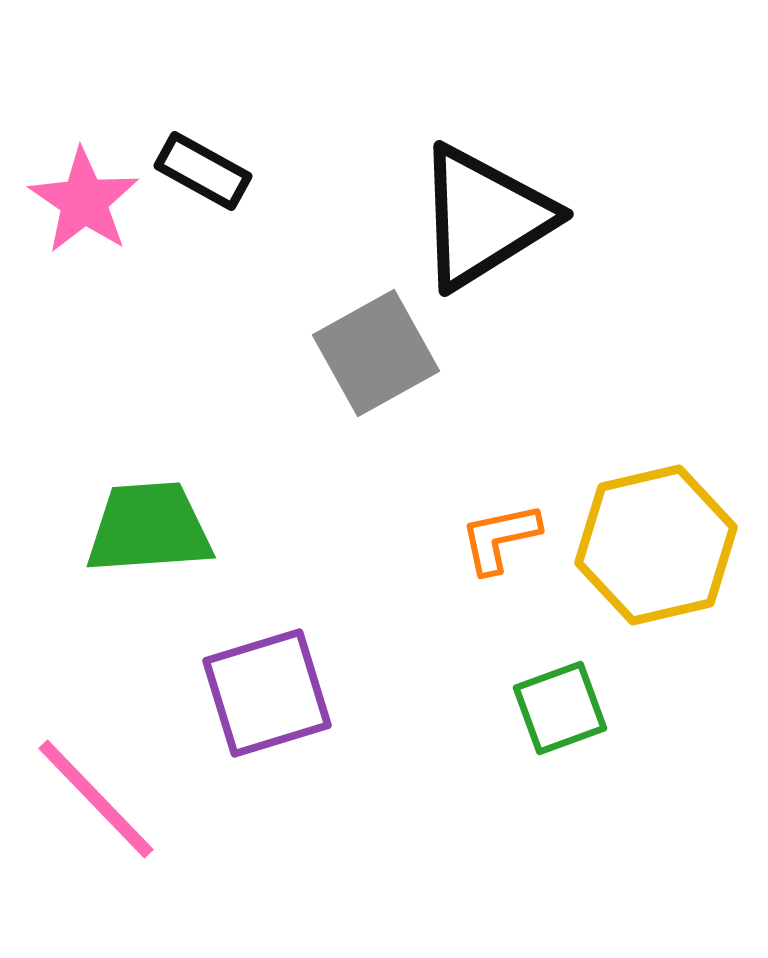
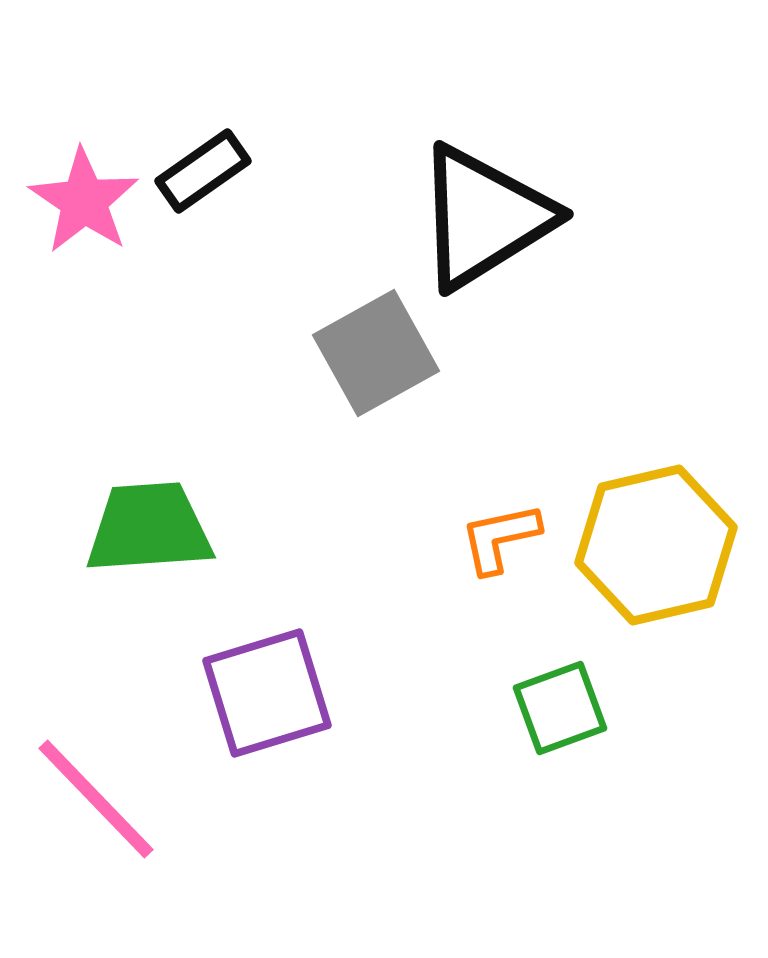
black rectangle: rotated 64 degrees counterclockwise
